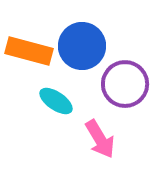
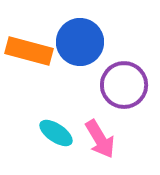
blue circle: moved 2 px left, 4 px up
purple circle: moved 1 px left, 1 px down
cyan ellipse: moved 32 px down
